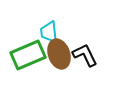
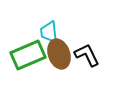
black L-shape: moved 2 px right
